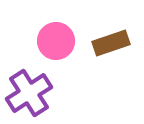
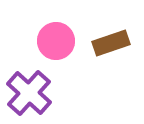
purple cross: rotated 15 degrees counterclockwise
